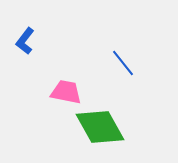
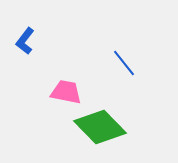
blue line: moved 1 px right
green diamond: rotated 15 degrees counterclockwise
